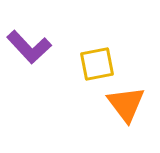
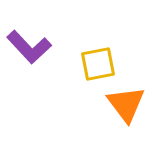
yellow square: moved 1 px right
